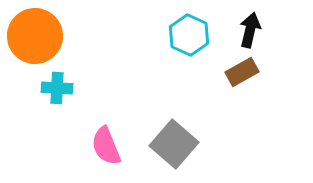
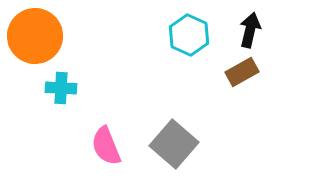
cyan cross: moved 4 px right
